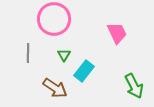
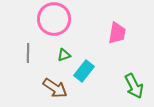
pink trapezoid: rotated 35 degrees clockwise
green triangle: rotated 40 degrees clockwise
